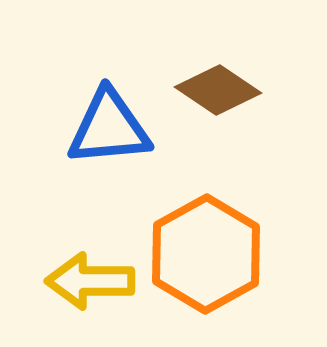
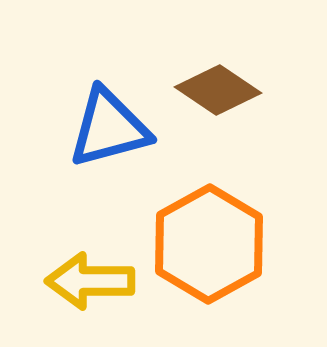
blue triangle: rotated 10 degrees counterclockwise
orange hexagon: moved 3 px right, 10 px up
